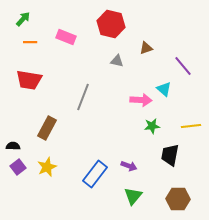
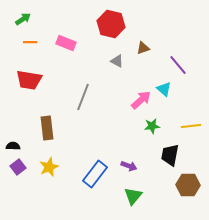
green arrow: rotated 14 degrees clockwise
pink rectangle: moved 6 px down
brown triangle: moved 3 px left
gray triangle: rotated 16 degrees clockwise
purple line: moved 5 px left, 1 px up
pink arrow: rotated 45 degrees counterclockwise
brown rectangle: rotated 35 degrees counterclockwise
yellow star: moved 2 px right
brown hexagon: moved 10 px right, 14 px up
